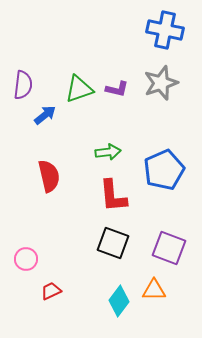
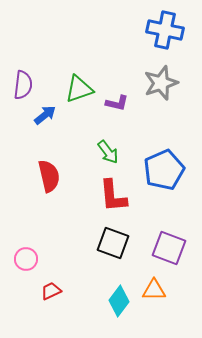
purple L-shape: moved 14 px down
green arrow: rotated 60 degrees clockwise
